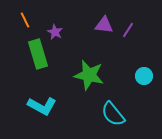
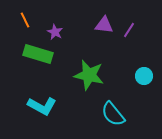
purple line: moved 1 px right
green rectangle: rotated 56 degrees counterclockwise
